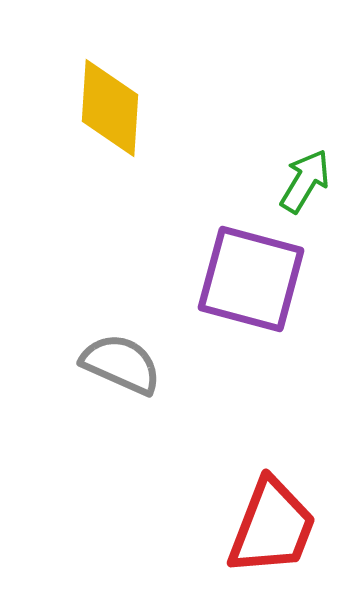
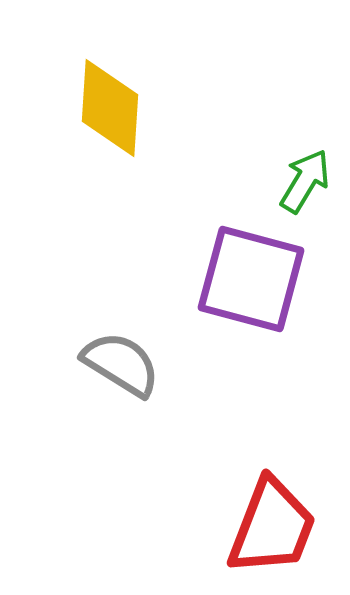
gray semicircle: rotated 8 degrees clockwise
